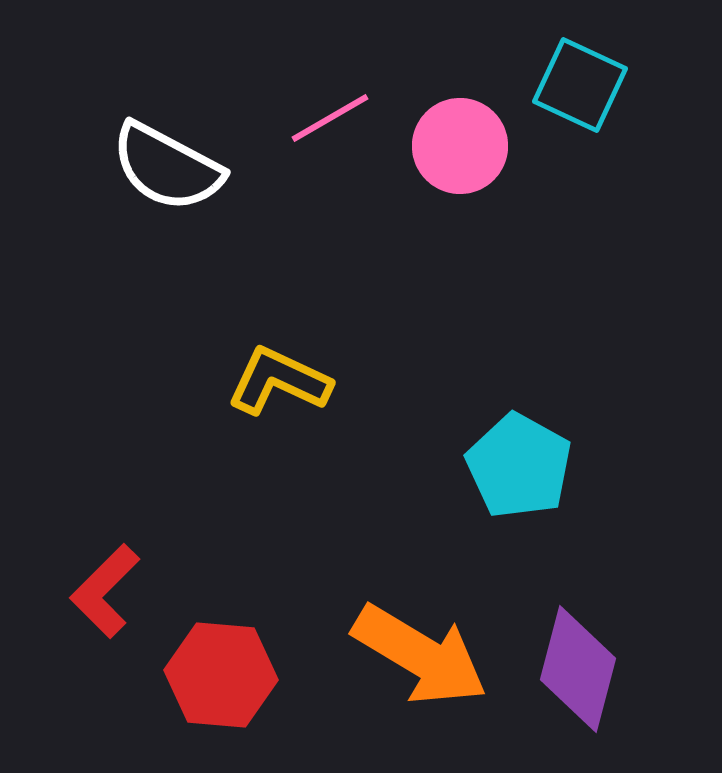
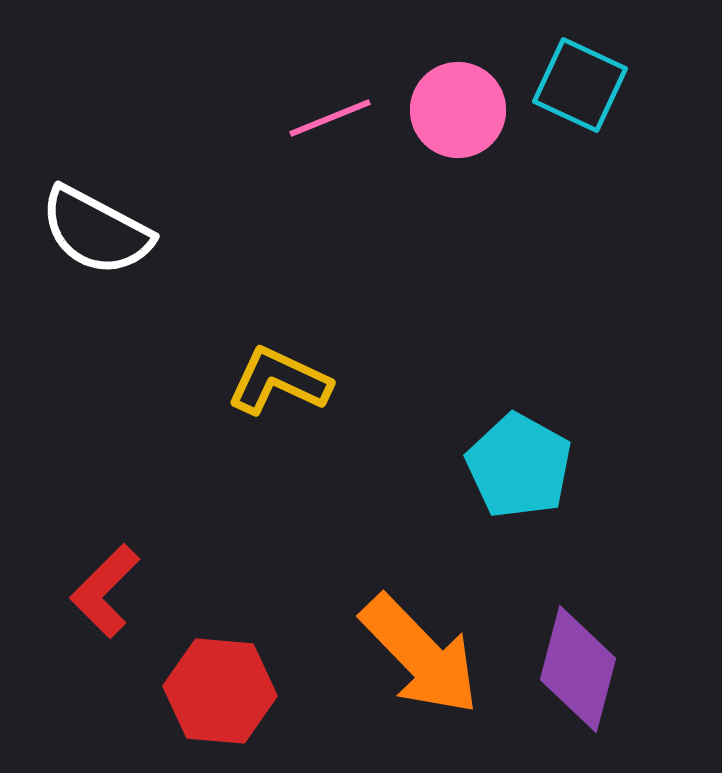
pink line: rotated 8 degrees clockwise
pink circle: moved 2 px left, 36 px up
white semicircle: moved 71 px left, 64 px down
orange arrow: rotated 15 degrees clockwise
red hexagon: moved 1 px left, 16 px down
